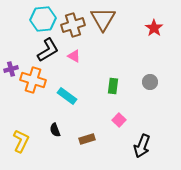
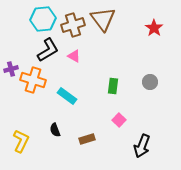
brown triangle: rotated 8 degrees counterclockwise
